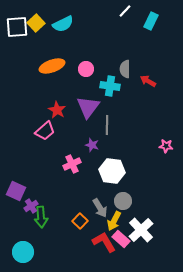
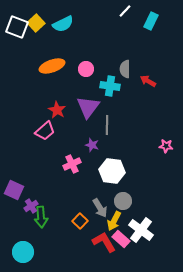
white square: rotated 25 degrees clockwise
purple square: moved 2 px left, 1 px up
white cross: rotated 10 degrees counterclockwise
